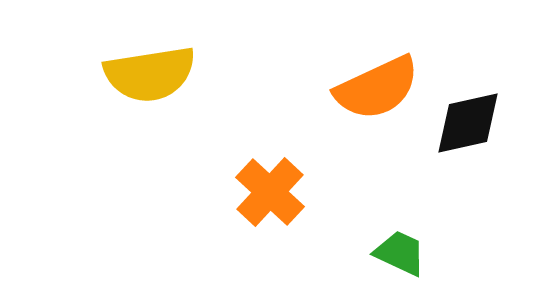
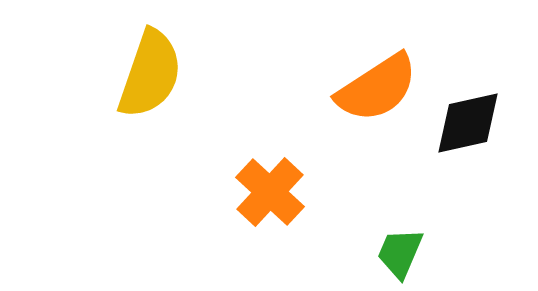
yellow semicircle: rotated 62 degrees counterclockwise
orange semicircle: rotated 8 degrees counterclockwise
green trapezoid: rotated 92 degrees counterclockwise
